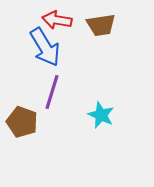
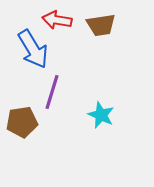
blue arrow: moved 12 px left, 2 px down
brown pentagon: rotated 28 degrees counterclockwise
